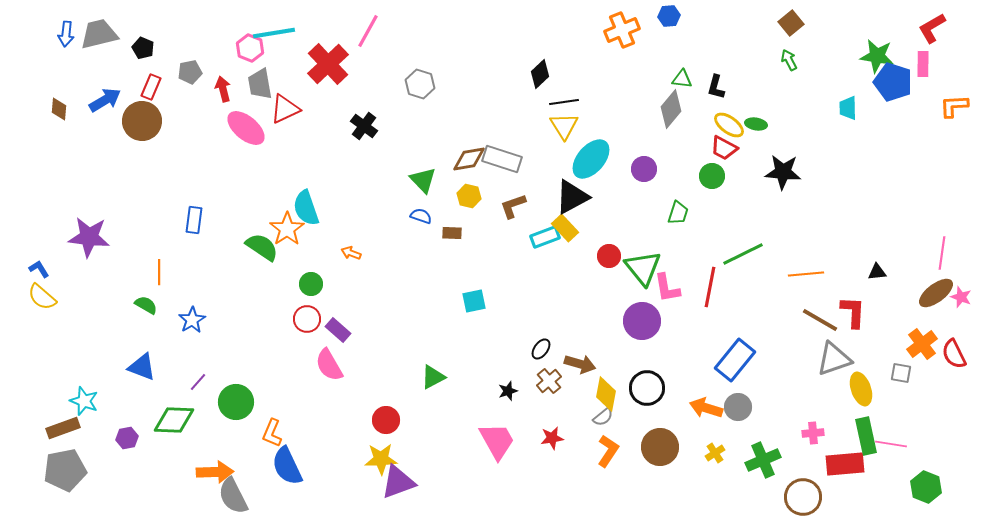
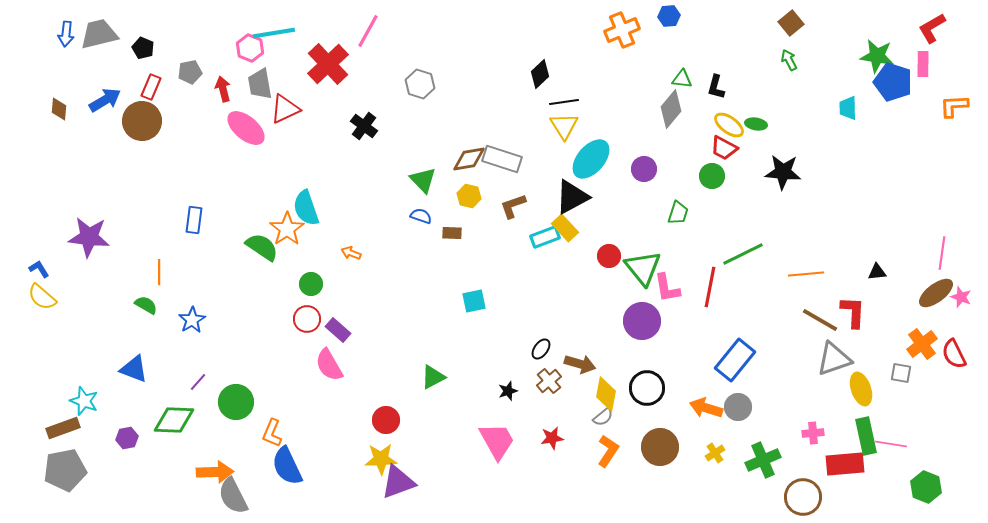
blue triangle at (142, 367): moved 8 px left, 2 px down
